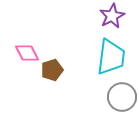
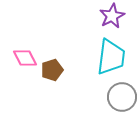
pink diamond: moved 2 px left, 5 px down
